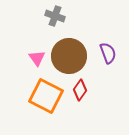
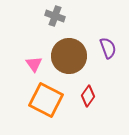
purple semicircle: moved 5 px up
pink triangle: moved 3 px left, 6 px down
red diamond: moved 8 px right, 6 px down
orange square: moved 4 px down
